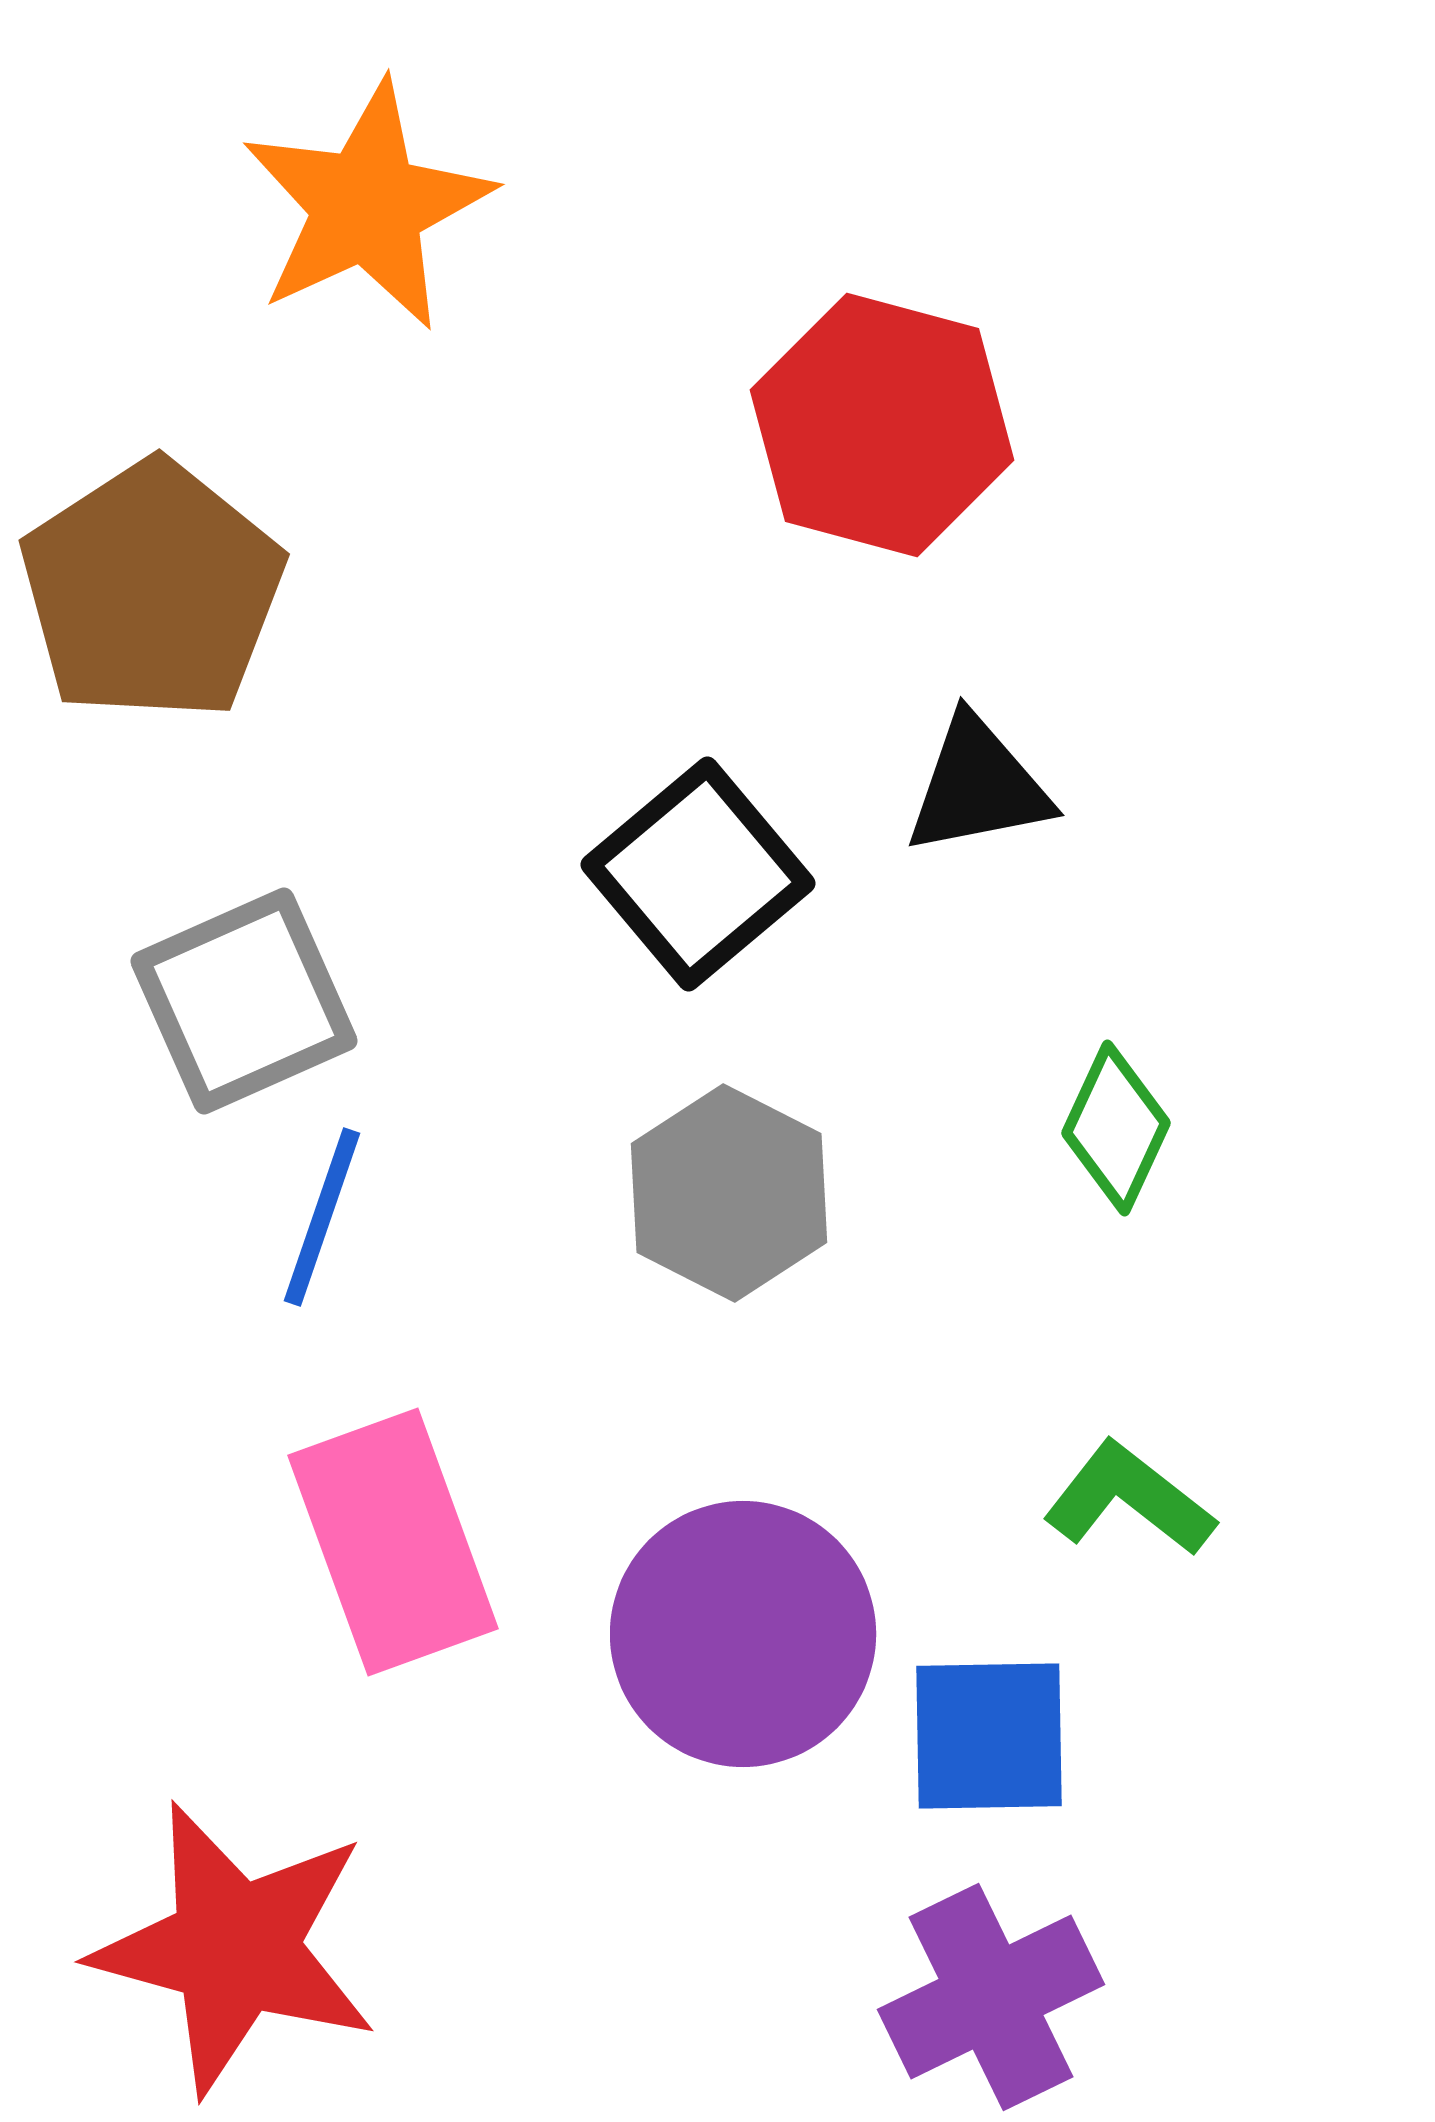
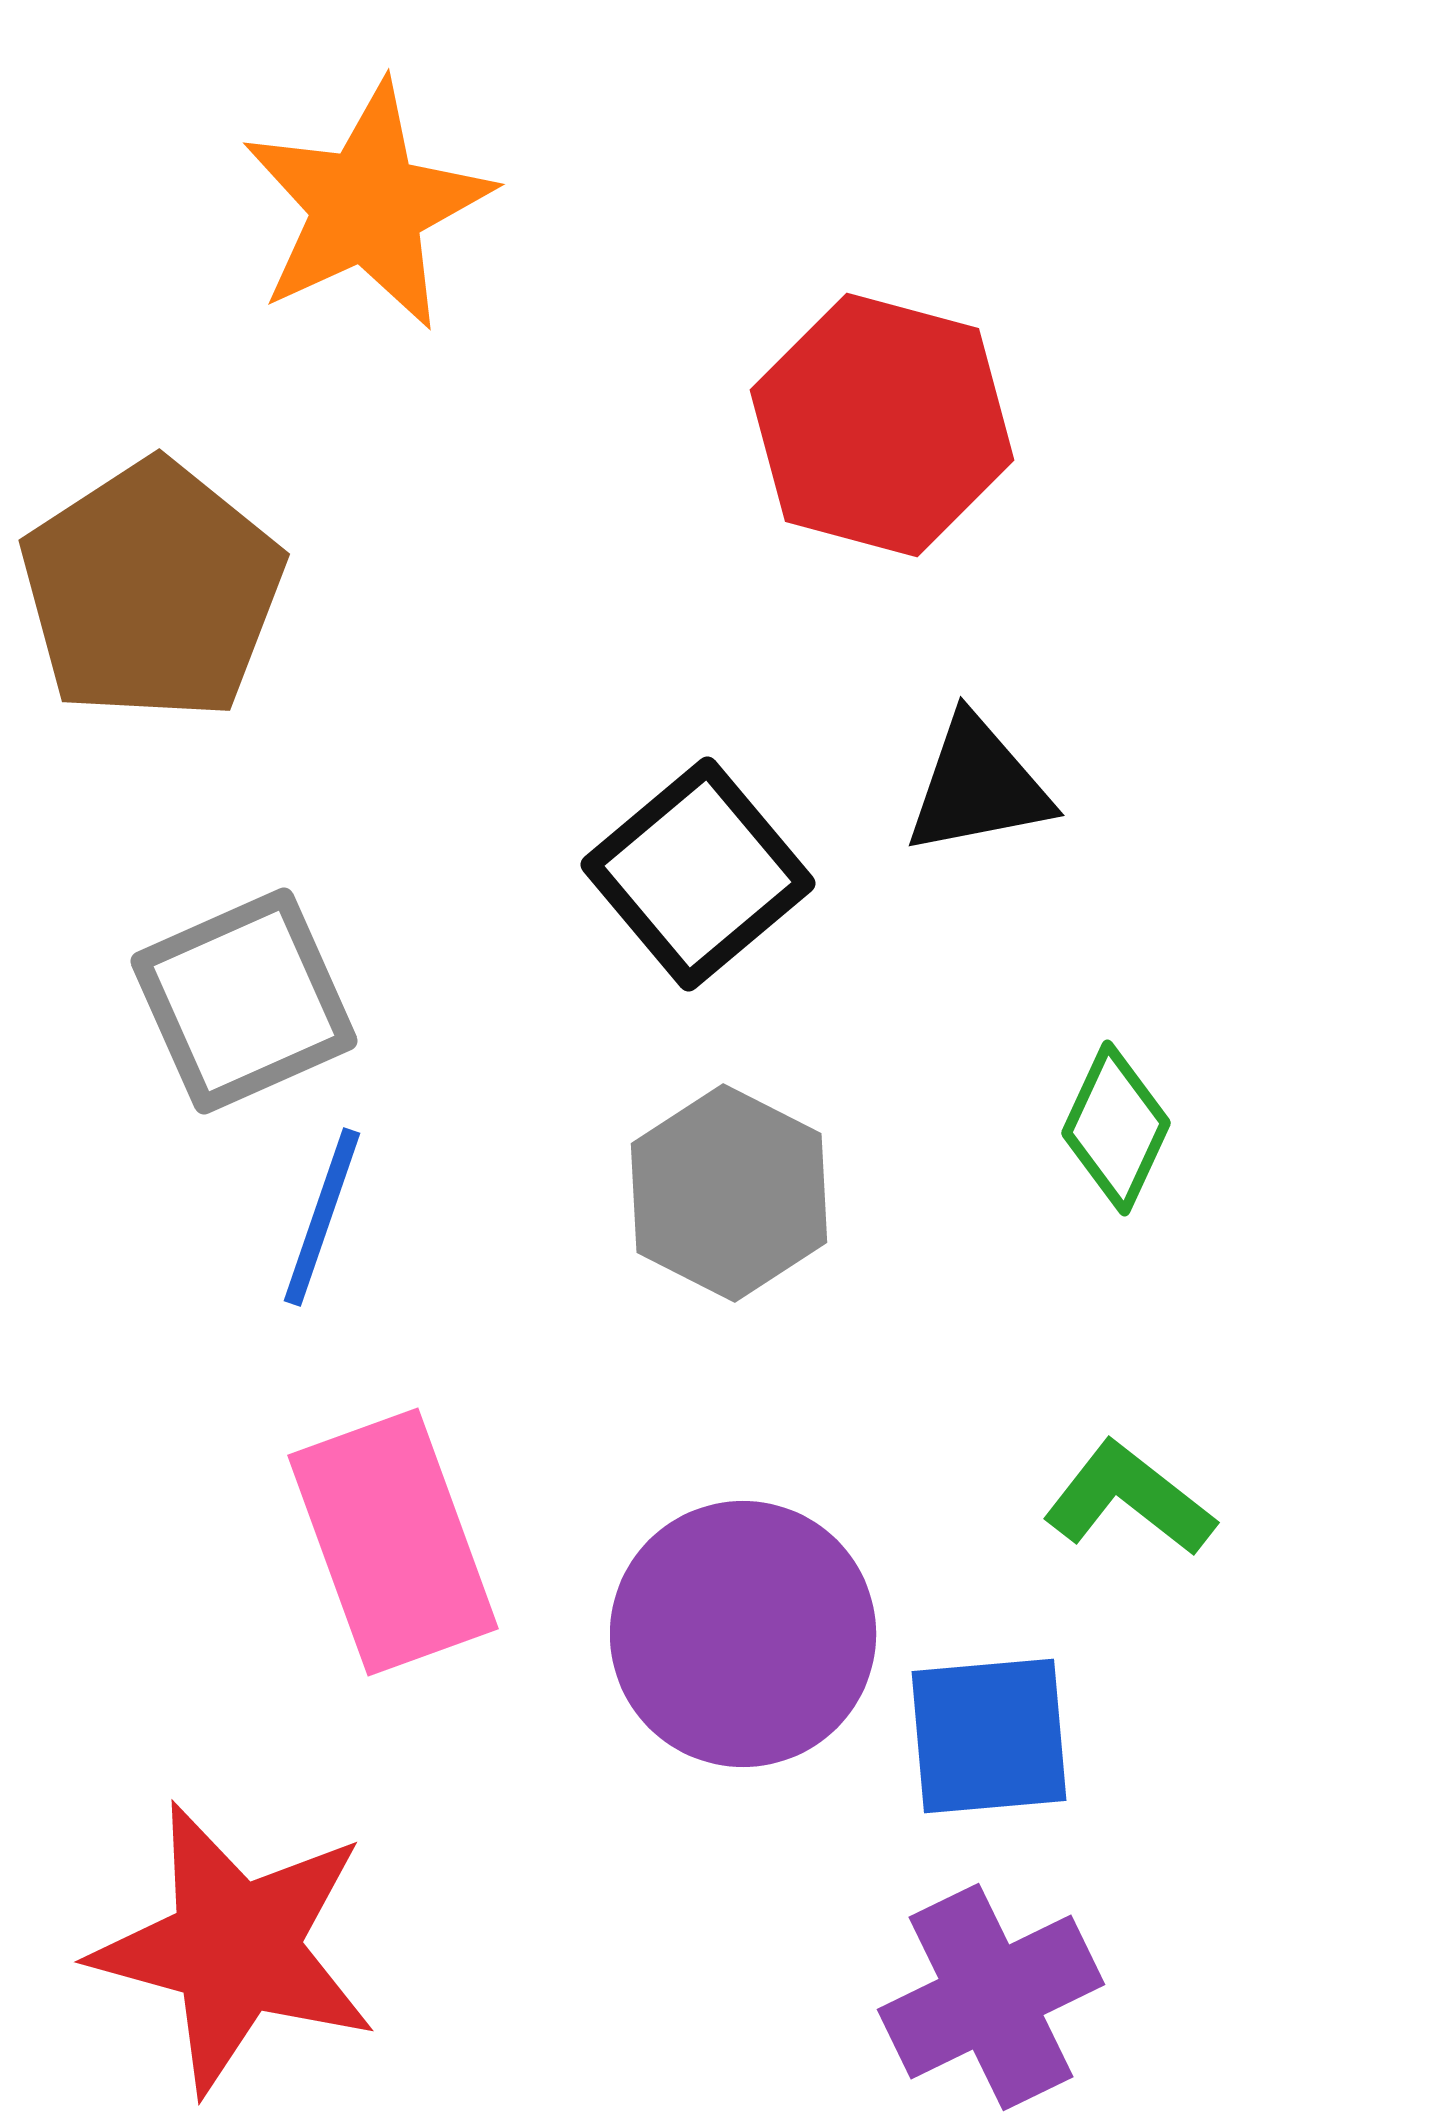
blue square: rotated 4 degrees counterclockwise
